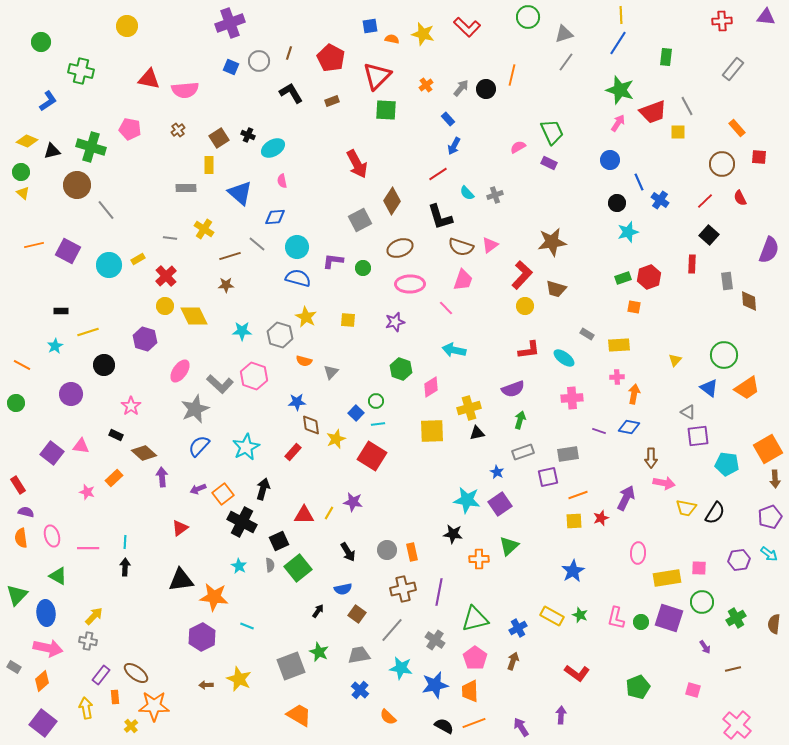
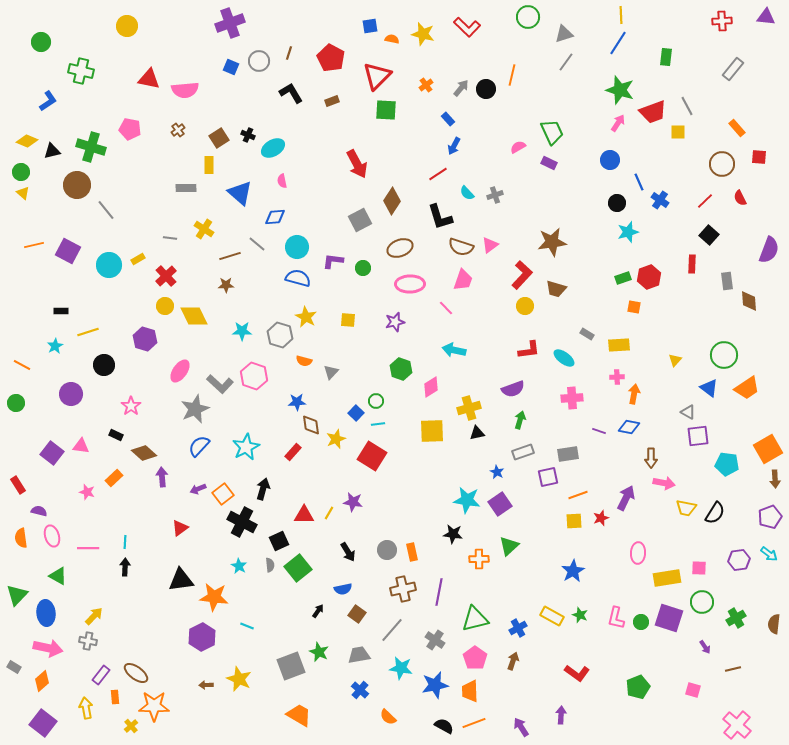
purple semicircle at (26, 512): moved 13 px right, 1 px up
